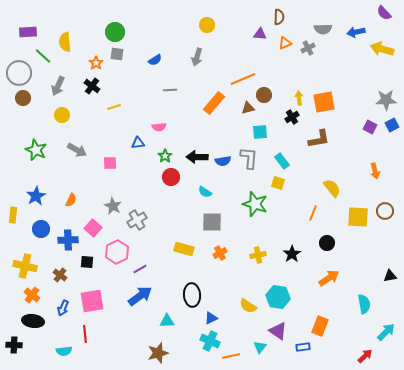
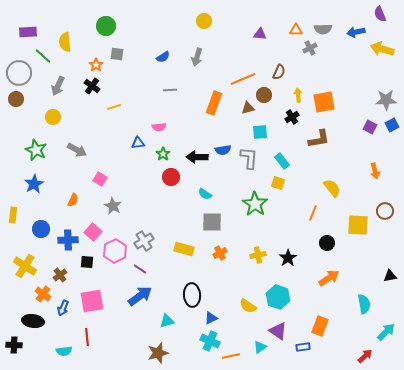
purple semicircle at (384, 13): moved 4 px left, 1 px down; rotated 21 degrees clockwise
brown semicircle at (279, 17): moved 55 px down; rotated 21 degrees clockwise
yellow circle at (207, 25): moved 3 px left, 4 px up
green circle at (115, 32): moved 9 px left, 6 px up
orange triangle at (285, 43): moved 11 px right, 13 px up; rotated 24 degrees clockwise
gray cross at (308, 48): moved 2 px right
blue semicircle at (155, 60): moved 8 px right, 3 px up
orange star at (96, 63): moved 2 px down
brown circle at (23, 98): moved 7 px left, 1 px down
yellow arrow at (299, 98): moved 1 px left, 3 px up
orange rectangle at (214, 103): rotated 20 degrees counterclockwise
yellow circle at (62, 115): moved 9 px left, 2 px down
green star at (165, 156): moved 2 px left, 2 px up
blue semicircle at (223, 161): moved 11 px up
pink square at (110, 163): moved 10 px left, 16 px down; rotated 32 degrees clockwise
cyan semicircle at (205, 192): moved 2 px down
blue star at (36, 196): moved 2 px left, 12 px up
orange semicircle at (71, 200): moved 2 px right
green star at (255, 204): rotated 15 degrees clockwise
yellow square at (358, 217): moved 8 px down
gray cross at (137, 220): moved 7 px right, 21 px down
pink square at (93, 228): moved 4 px down
pink hexagon at (117, 252): moved 2 px left, 1 px up
black star at (292, 254): moved 4 px left, 4 px down
yellow cross at (25, 266): rotated 20 degrees clockwise
purple line at (140, 269): rotated 64 degrees clockwise
brown cross at (60, 275): rotated 16 degrees clockwise
orange cross at (32, 295): moved 11 px right, 1 px up
cyan hexagon at (278, 297): rotated 10 degrees clockwise
cyan triangle at (167, 321): rotated 14 degrees counterclockwise
red line at (85, 334): moved 2 px right, 3 px down
cyan triangle at (260, 347): rotated 16 degrees clockwise
